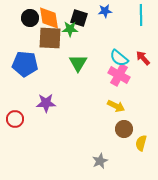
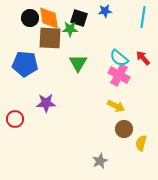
cyan line: moved 2 px right, 2 px down; rotated 10 degrees clockwise
